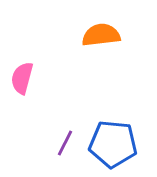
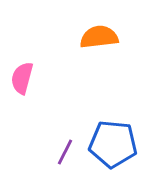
orange semicircle: moved 2 px left, 2 px down
purple line: moved 9 px down
